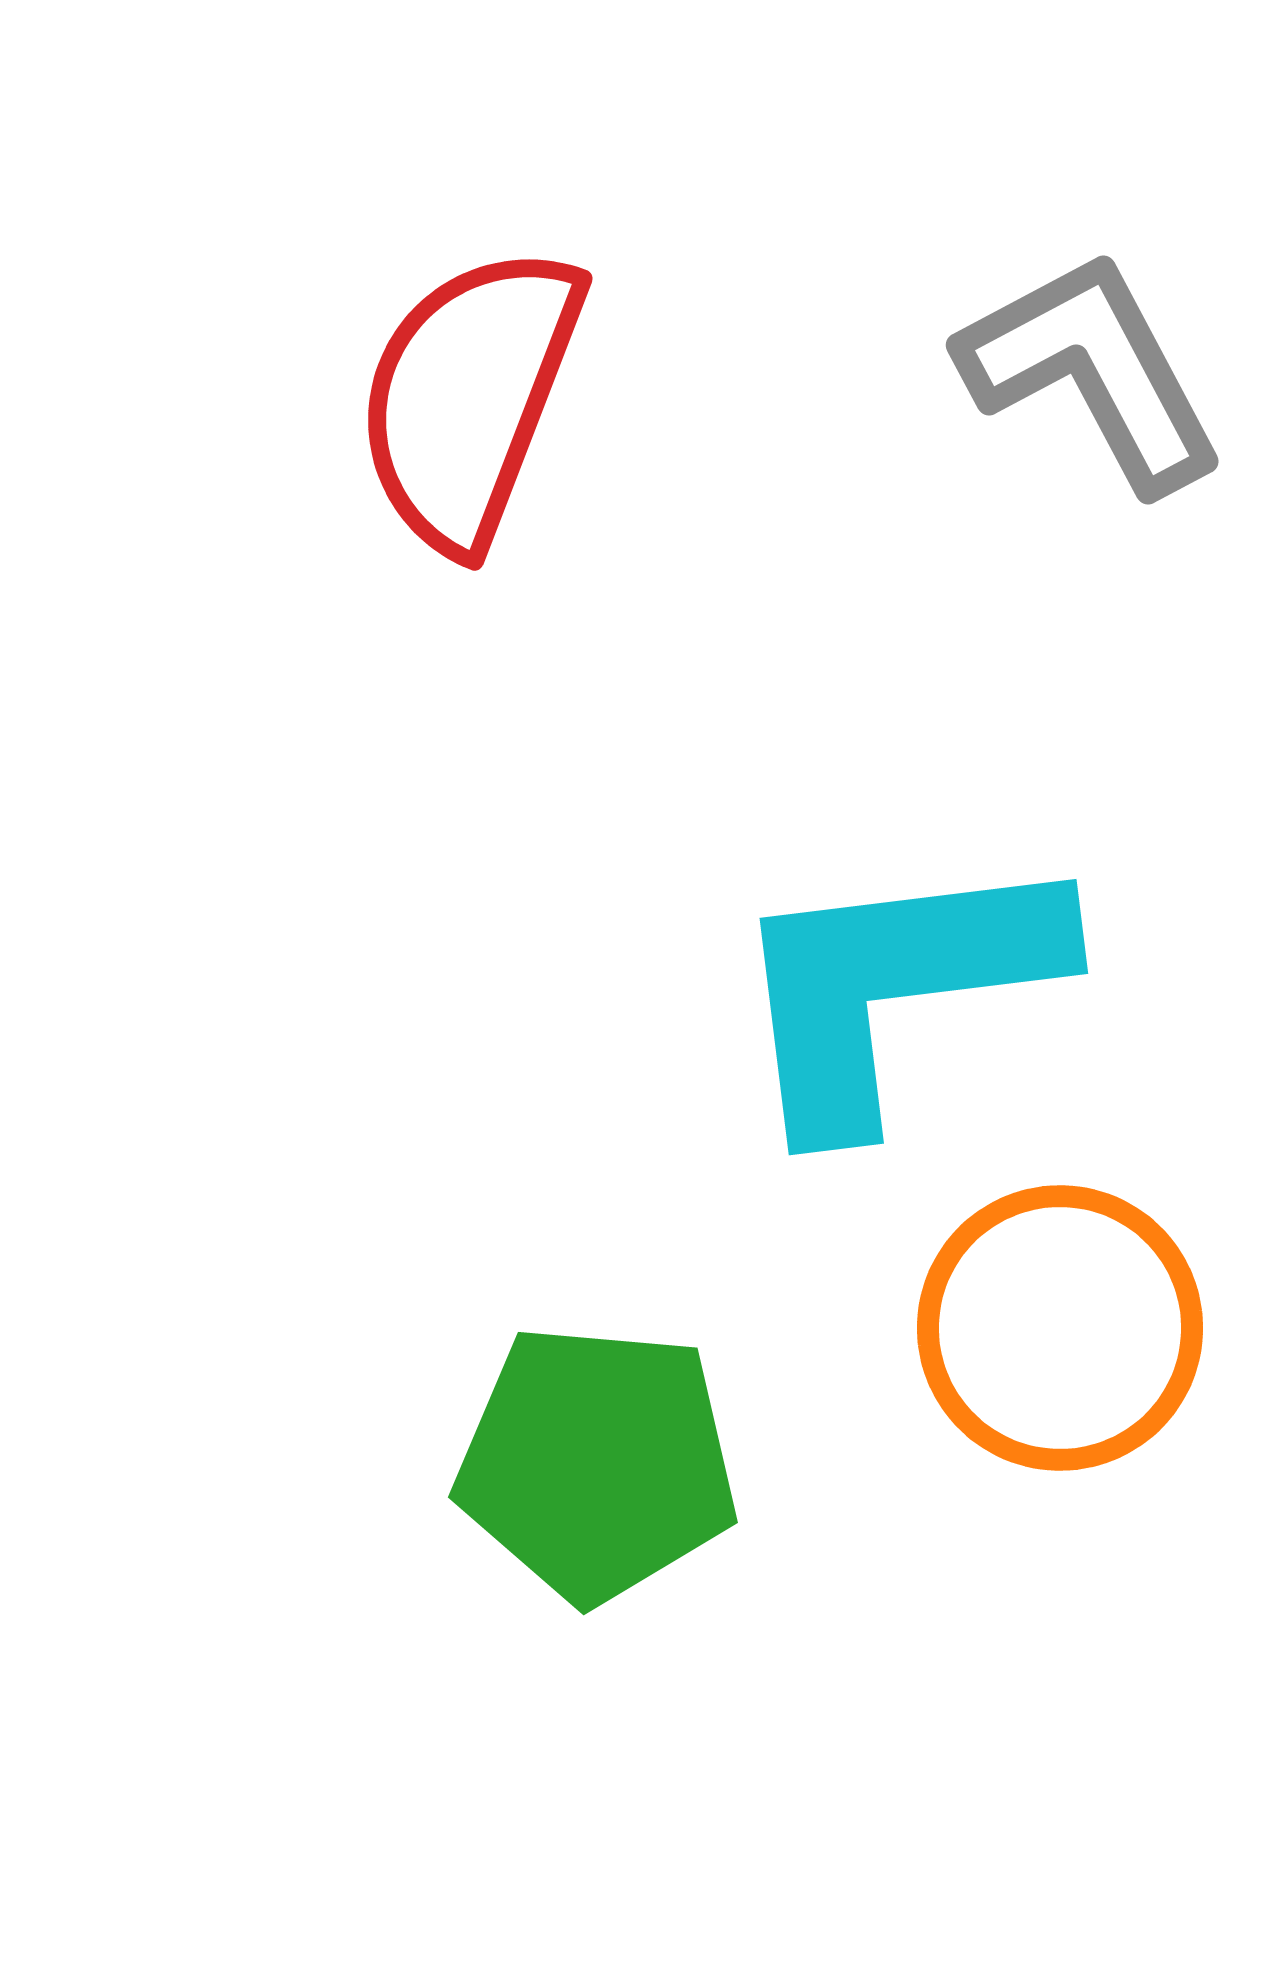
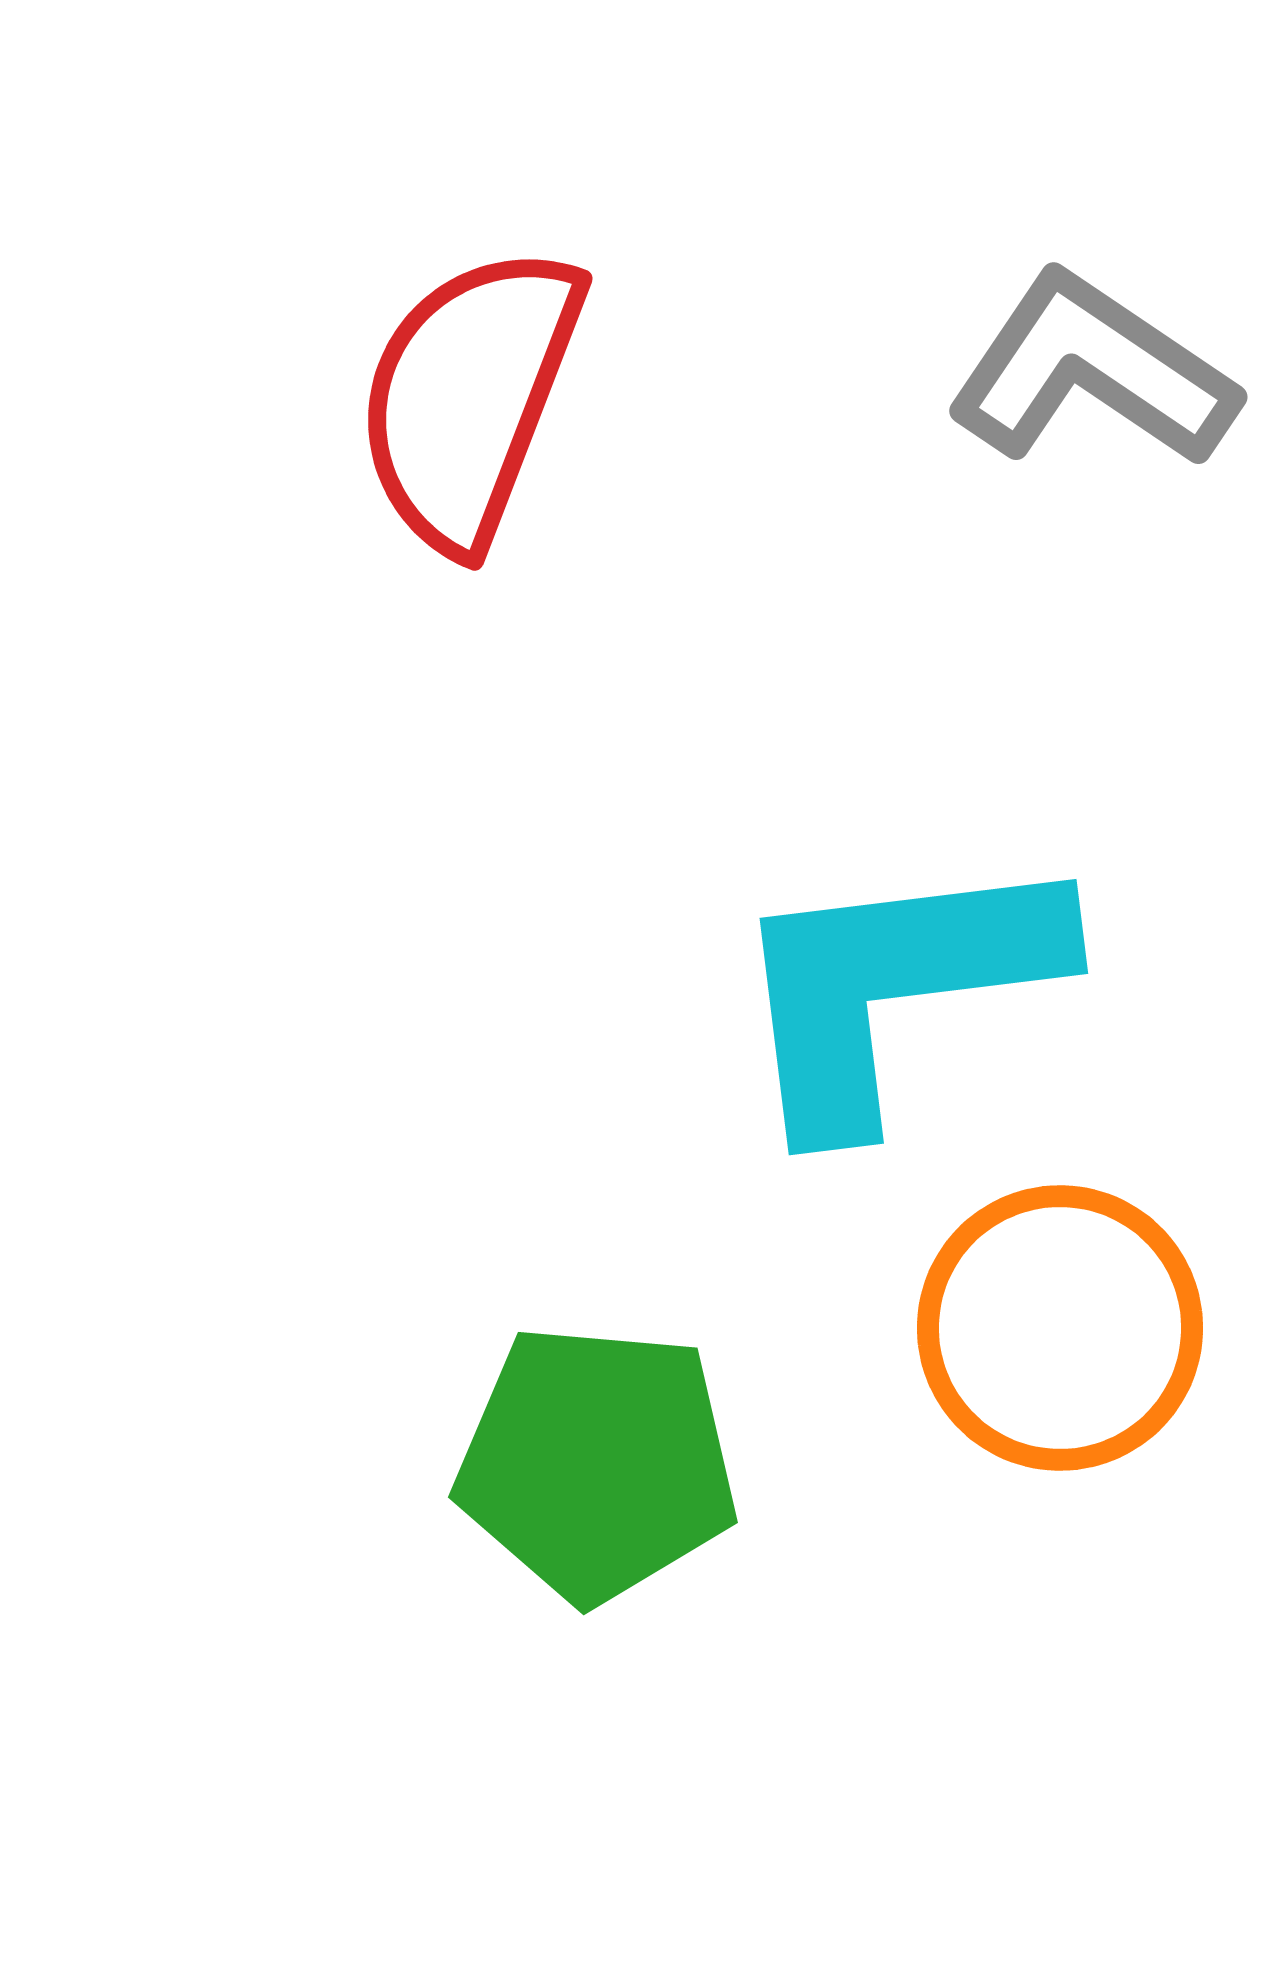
gray L-shape: rotated 28 degrees counterclockwise
